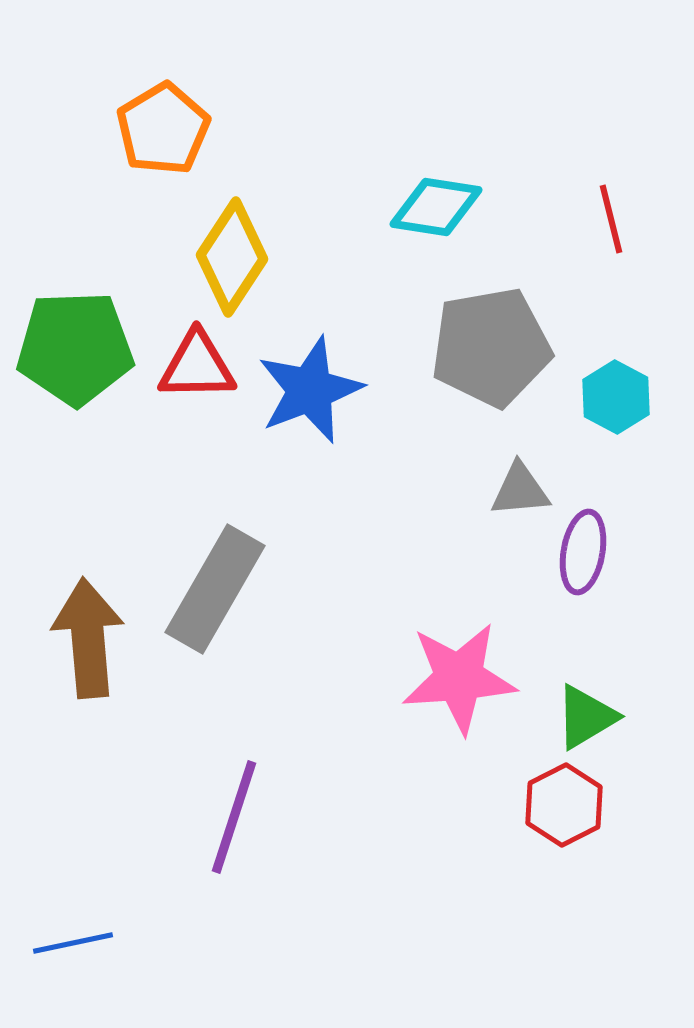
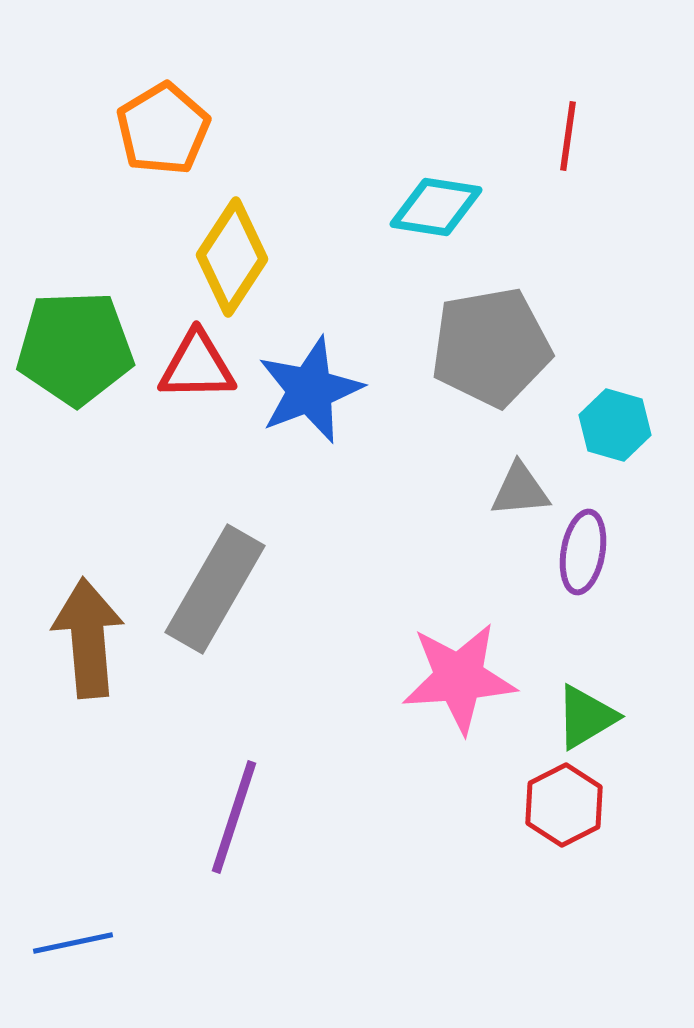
red line: moved 43 px left, 83 px up; rotated 22 degrees clockwise
cyan hexagon: moved 1 px left, 28 px down; rotated 12 degrees counterclockwise
